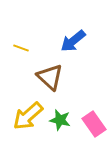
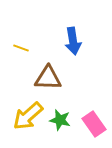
blue arrow: rotated 60 degrees counterclockwise
brown triangle: moved 2 px left, 1 px down; rotated 40 degrees counterclockwise
